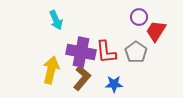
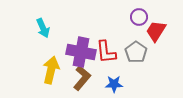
cyan arrow: moved 13 px left, 8 px down
